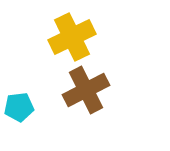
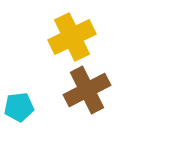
brown cross: moved 1 px right
